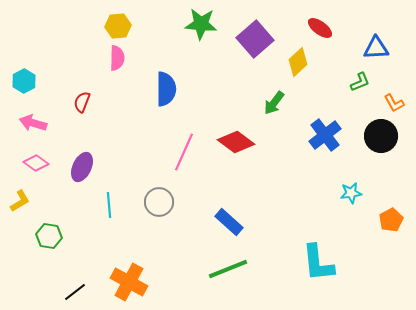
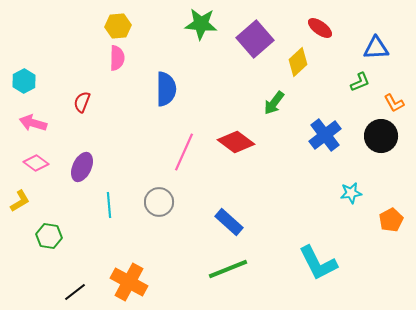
cyan L-shape: rotated 21 degrees counterclockwise
